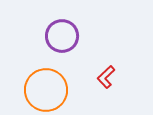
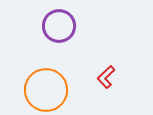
purple circle: moved 3 px left, 10 px up
